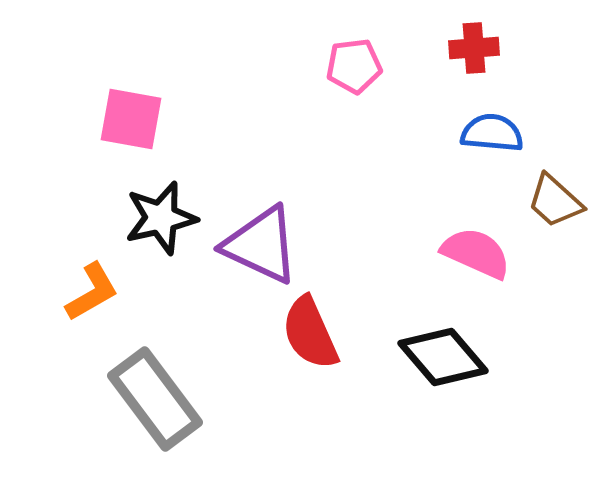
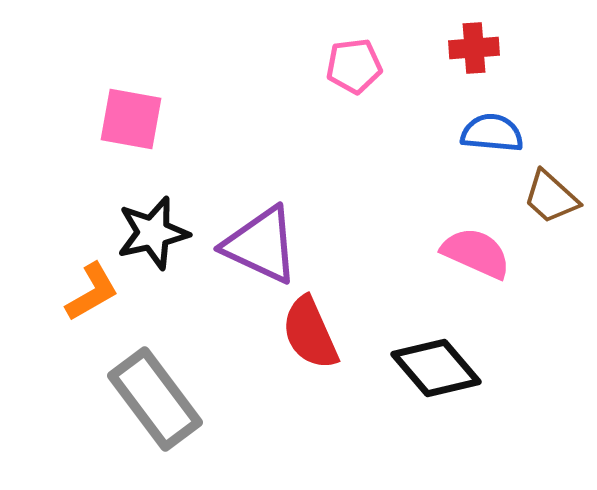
brown trapezoid: moved 4 px left, 4 px up
black star: moved 8 px left, 15 px down
black diamond: moved 7 px left, 11 px down
